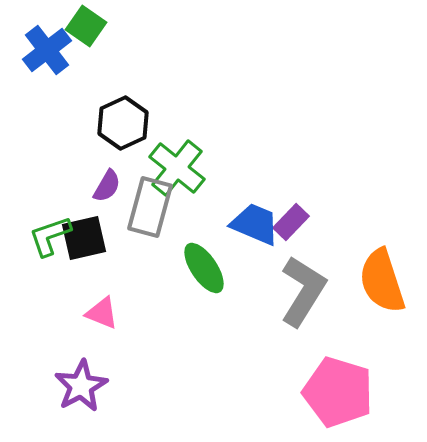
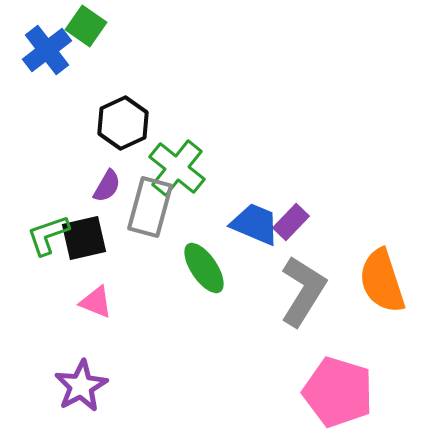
green L-shape: moved 2 px left, 1 px up
pink triangle: moved 6 px left, 11 px up
